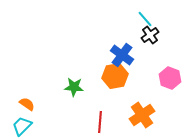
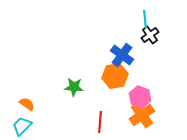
cyan line: rotated 36 degrees clockwise
pink hexagon: moved 30 px left, 19 px down
